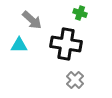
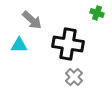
green cross: moved 17 px right
black cross: moved 2 px right
gray cross: moved 1 px left, 3 px up
